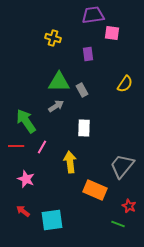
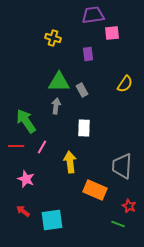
pink square: rotated 14 degrees counterclockwise
gray arrow: rotated 49 degrees counterclockwise
gray trapezoid: rotated 36 degrees counterclockwise
